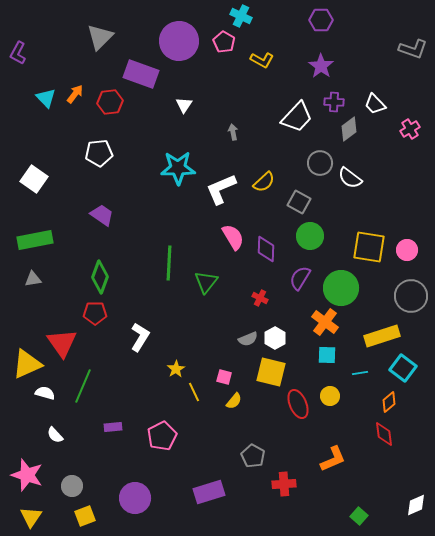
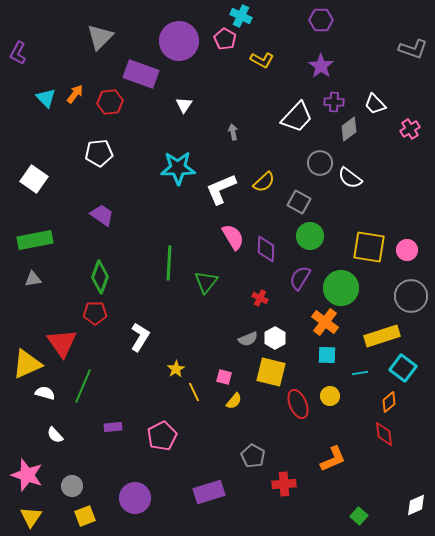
pink pentagon at (224, 42): moved 1 px right, 3 px up
